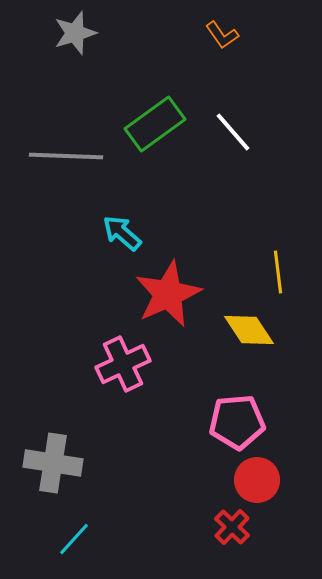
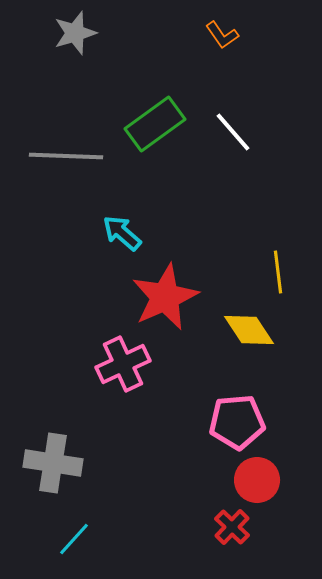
red star: moved 3 px left, 3 px down
